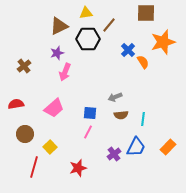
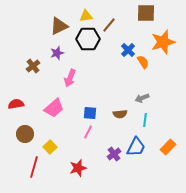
yellow triangle: moved 3 px down
brown cross: moved 9 px right
pink arrow: moved 5 px right, 6 px down
gray arrow: moved 27 px right, 1 px down
brown semicircle: moved 1 px left, 1 px up
cyan line: moved 2 px right, 1 px down
